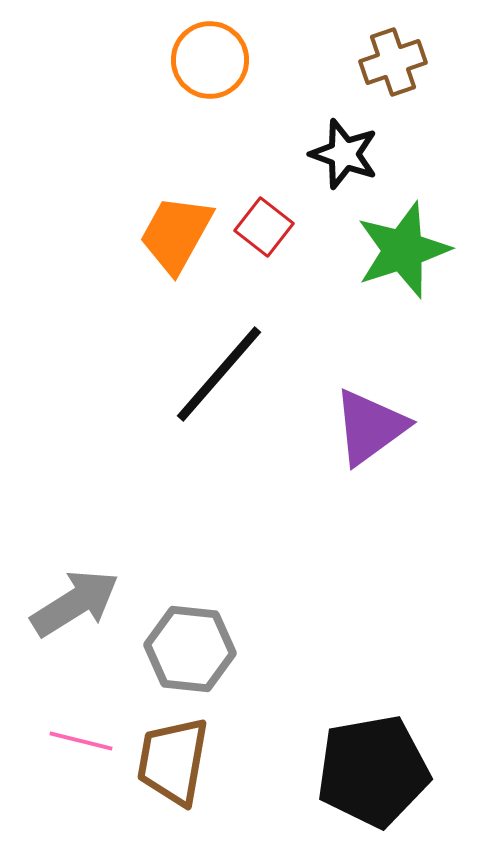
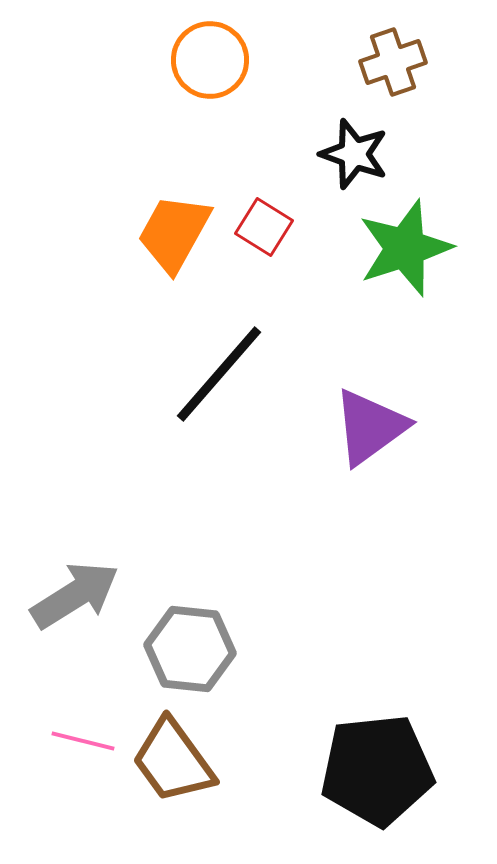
black star: moved 10 px right
red square: rotated 6 degrees counterclockwise
orange trapezoid: moved 2 px left, 1 px up
green star: moved 2 px right, 2 px up
gray arrow: moved 8 px up
pink line: moved 2 px right
brown trapezoid: rotated 46 degrees counterclockwise
black pentagon: moved 4 px right, 1 px up; rotated 4 degrees clockwise
